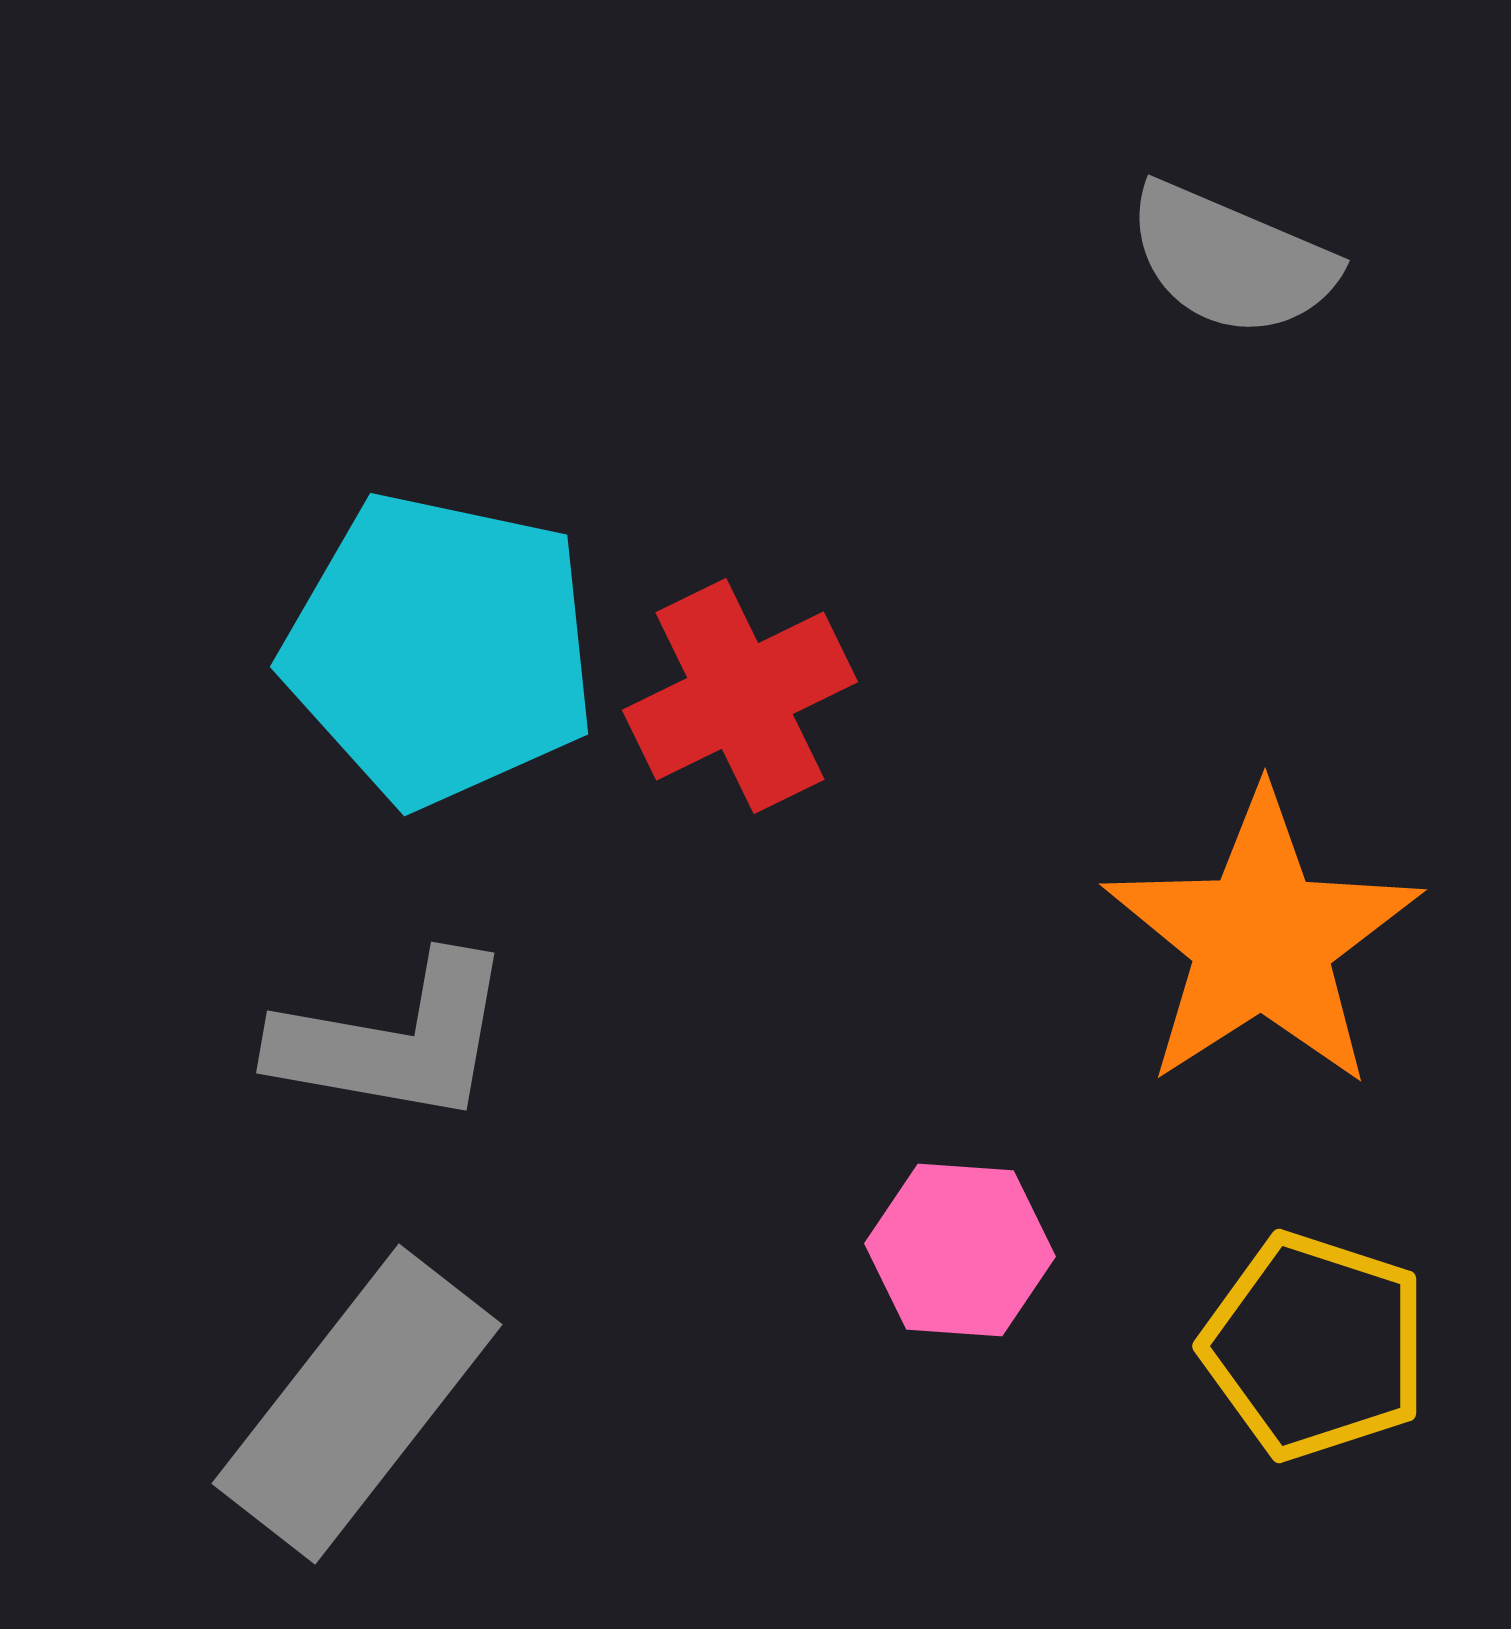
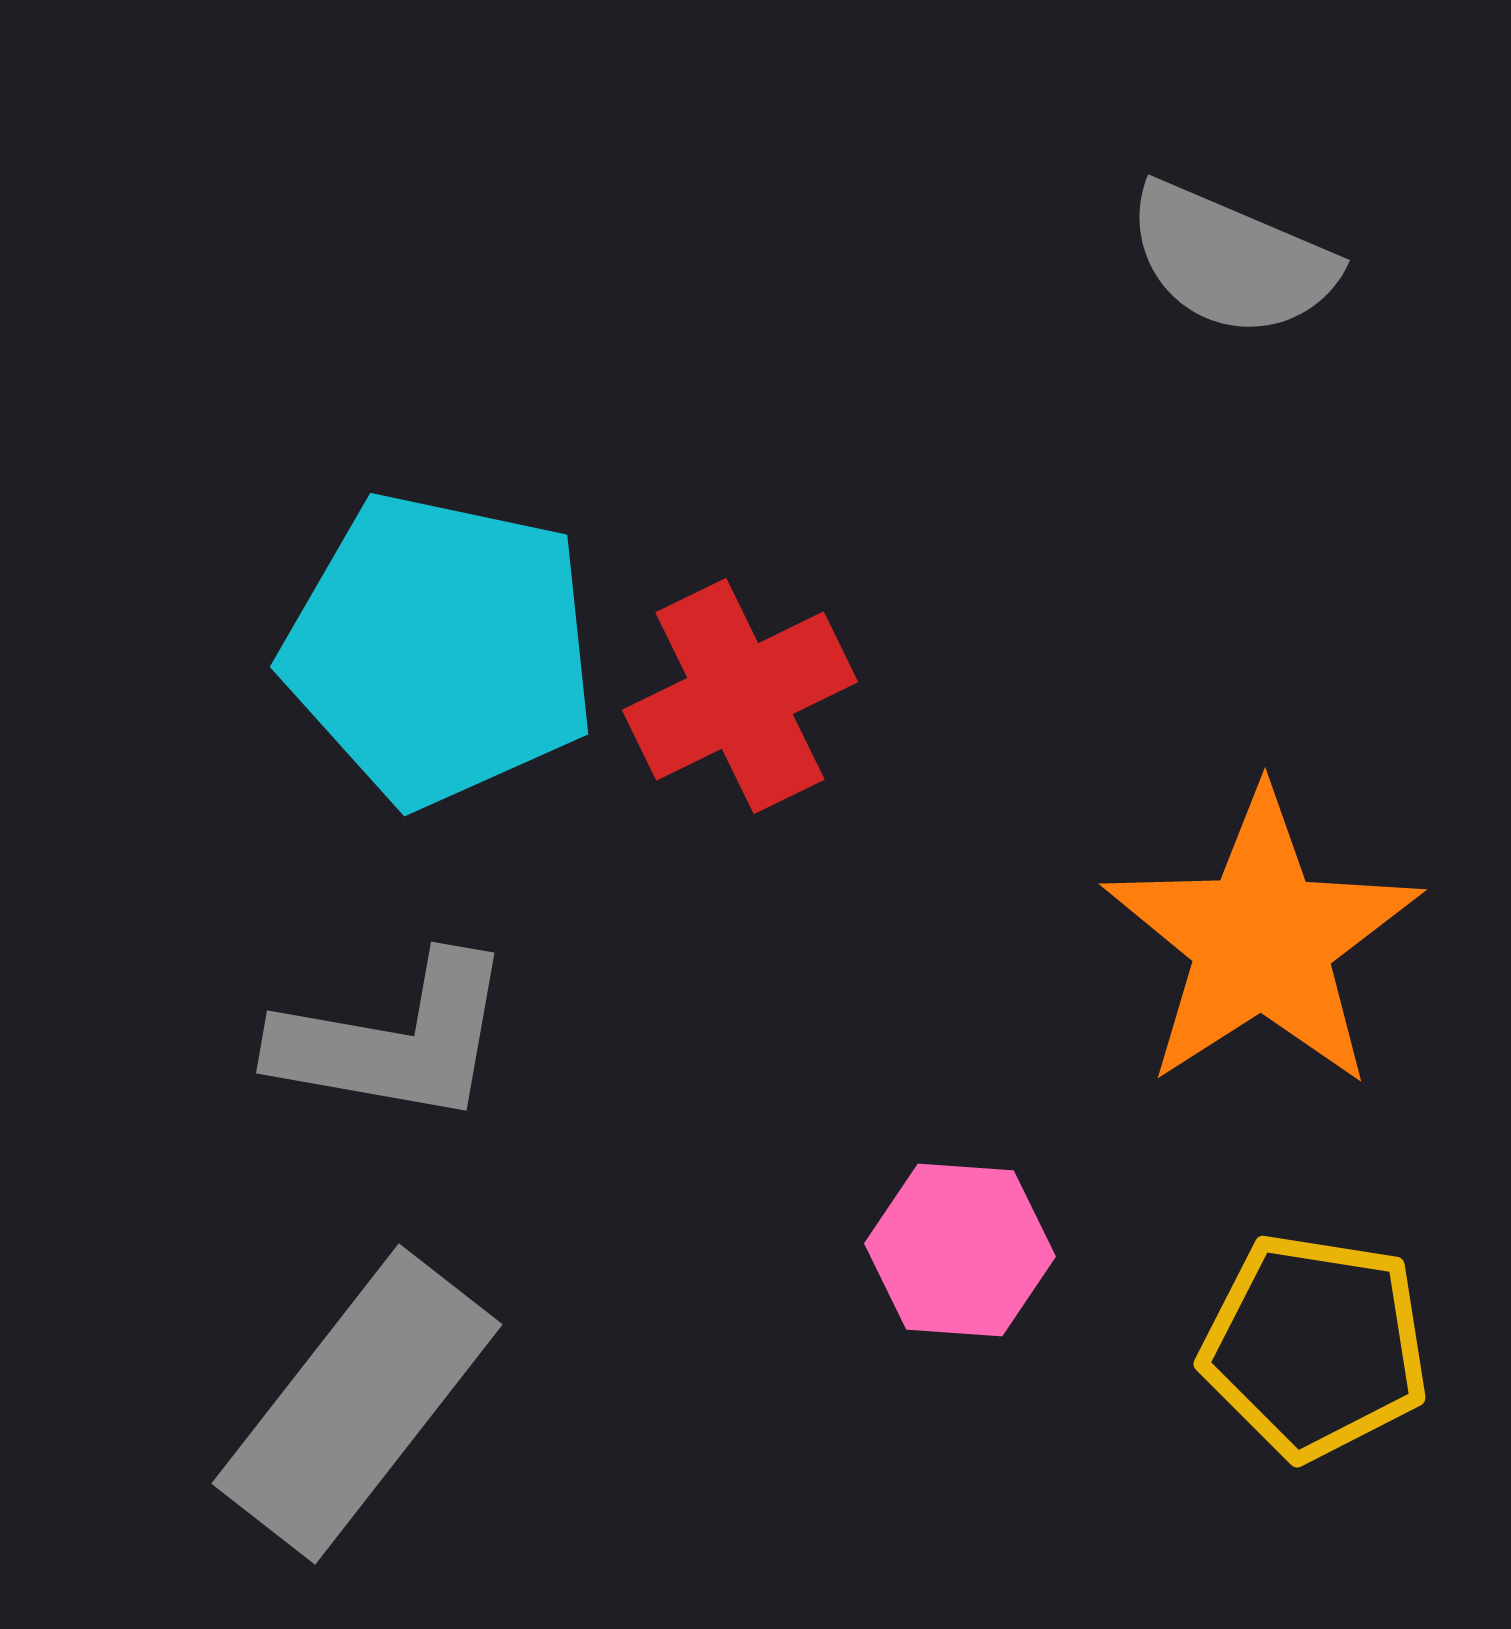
yellow pentagon: rotated 9 degrees counterclockwise
